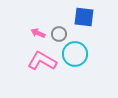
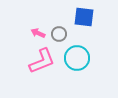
cyan circle: moved 2 px right, 4 px down
pink L-shape: rotated 128 degrees clockwise
